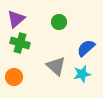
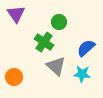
purple triangle: moved 5 px up; rotated 24 degrees counterclockwise
green cross: moved 24 px right, 1 px up; rotated 18 degrees clockwise
cyan star: rotated 18 degrees clockwise
